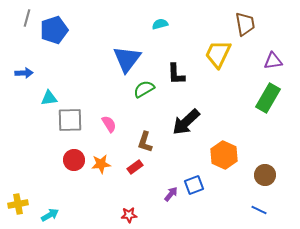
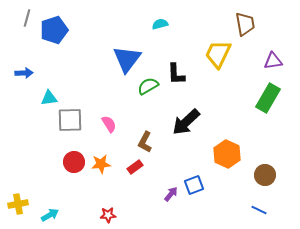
green semicircle: moved 4 px right, 3 px up
brown L-shape: rotated 10 degrees clockwise
orange hexagon: moved 3 px right, 1 px up
red circle: moved 2 px down
red star: moved 21 px left
